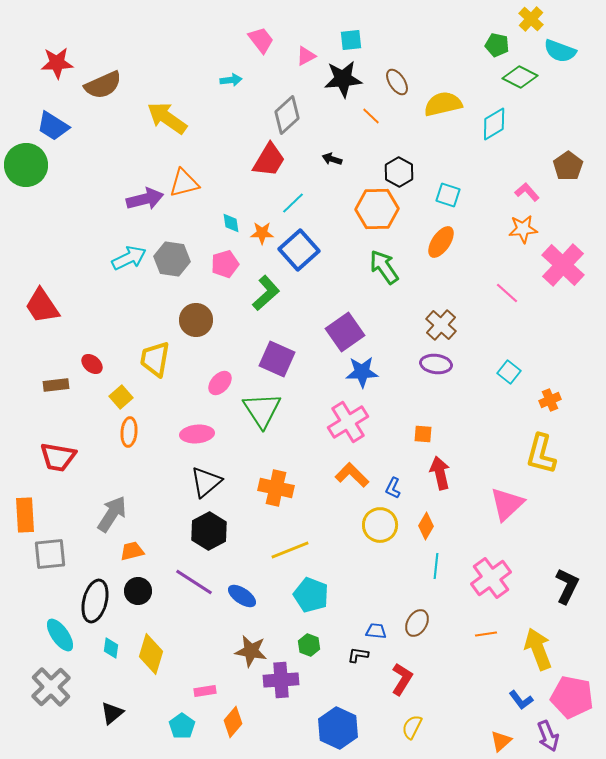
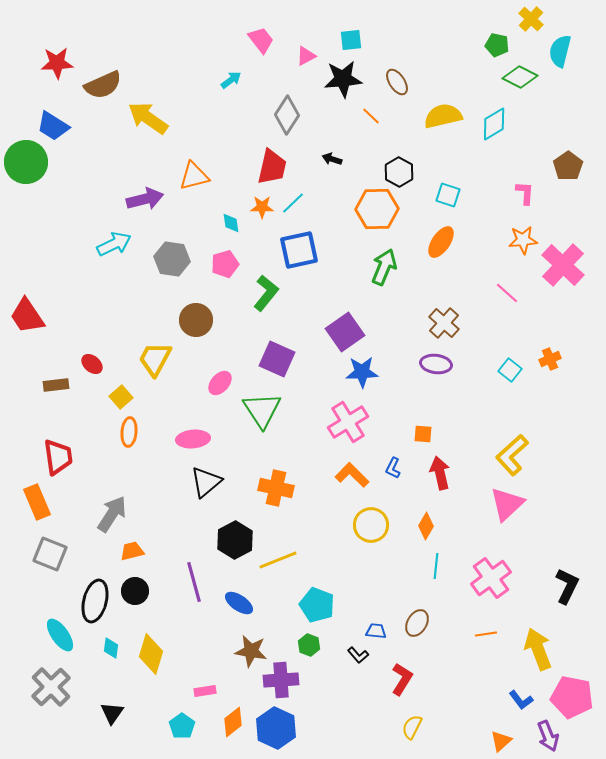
cyan semicircle at (560, 51): rotated 84 degrees clockwise
cyan arrow at (231, 80): rotated 30 degrees counterclockwise
yellow semicircle at (443, 104): moved 12 px down
gray diamond at (287, 115): rotated 15 degrees counterclockwise
yellow arrow at (167, 118): moved 19 px left
red trapezoid at (269, 160): moved 3 px right, 7 px down; rotated 18 degrees counterclockwise
green circle at (26, 165): moved 3 px up
orange triangle at (184, 183): moved 10 px right, 7 px up
pink L-shape at (527, 192): moved 2 px left, 1 px down; rotated 45 degrees clockwise
orange star at (523, 229): moved 11 px down
orange star at (262, 233): moved 26 px up
blue square at (299, 250): rotated 30 degrees clockwise
cyan arrow at (129, 258): moved 15 px left, 14 px up
green arrow at (384, 267): rotated 57 degrees clockwise
green L-shape at (266, 293): rotated 9 degrees counterclockwise
red trapezoid at (42, 306): moved 15 px left, 10 px down
brown cross at (441, 325): moved 3 px right, 2 px up
yellow trapezoid at (155, 359): rotated 18 degrees clockwise
cyan square at (509, 372): moved 1 px right, 2 px up
orange cross at (550, 400): moved 41 px up
pink ellipse at (197, 434): moved 4 px left, 5 px down
yellow L-shape at (541, 454): moved 29 px left, 1 px down; rotated 33 degrees clockwise
red trapezoid at (58, 457): rotated 108 degrees counterclockwise
blue L-shape at (393, 488): moved 20 px up
orange rectangle at (25, 515): moved 12 px right, 13 px up; rotated 20 degrees counterclockwise
yellow circle at (380, 525): moved 9 px left
black hexagon at (209, 531): moved 26 px right, 9 px down
yellow line at (290, 550): moved 12 px left, 10 px down
gray square at (50, 554): rotated 28 degrees clockwise
purple line at (194, 582): rotated 42 degrees clockwise
black circle at (138, 591): moved 3 px left
cyan pentagon at (311, 595): moved 6 px right, 10 px down
blue ellipse at (242, 596): moved 3 px left, 7 px down
black L-shape at (358, 655): rotated 140 degrees counterclockwise
black triangle at (112, 713): rotated 15 degrees counterclockwise
orange diamond at (233, 722): rotated 12 degrees clockwise
blue hexagon at (338, 728): moved 62 px left
